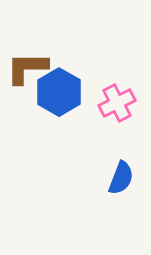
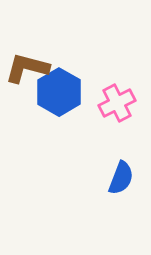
brown L-shape: rotated 15 degrees clockwise
